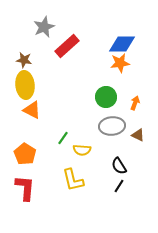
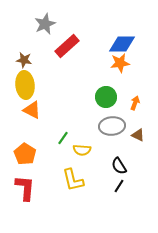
gray star: moved 1 px right, 3 px up
